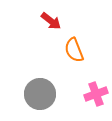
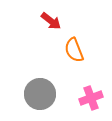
pink cross: moved 5 px left, 4 px down
